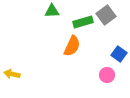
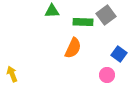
green rectangle: rotated 18 degrees clockwise
orange semicircle: moved 1 px right, 2 px down
yellow arrow: rotated 56 degrees clockwise
